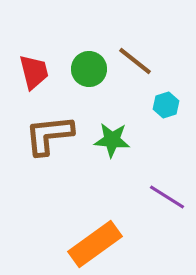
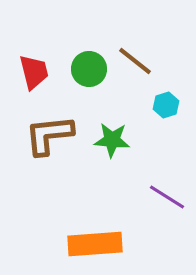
orange rectangle: rotated 32 degrees clockwise
